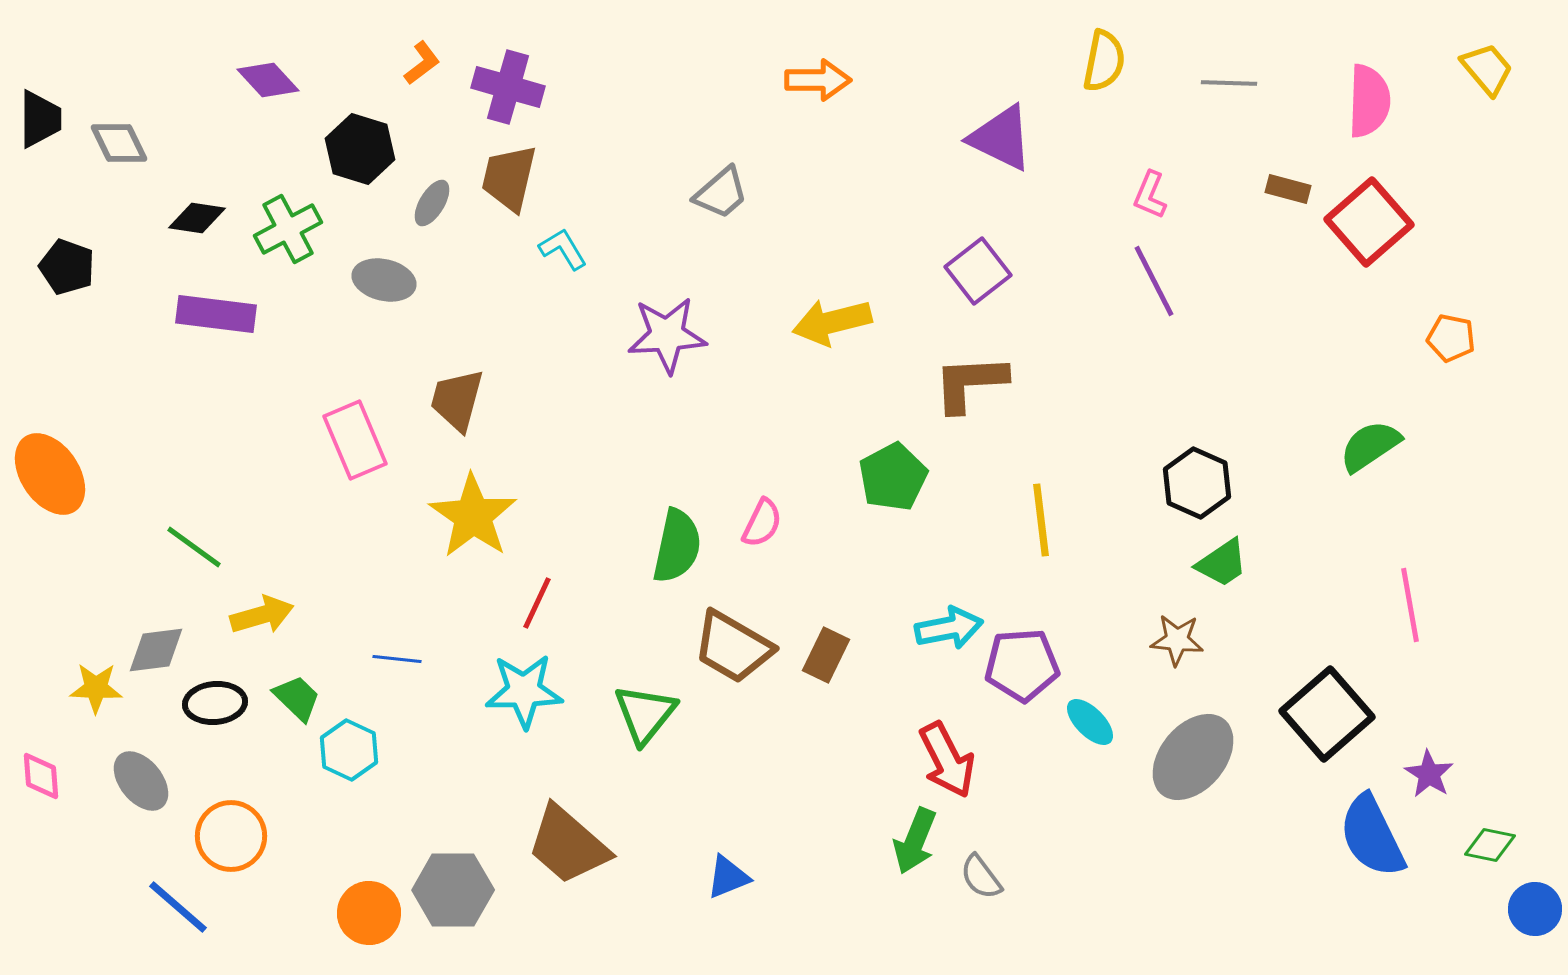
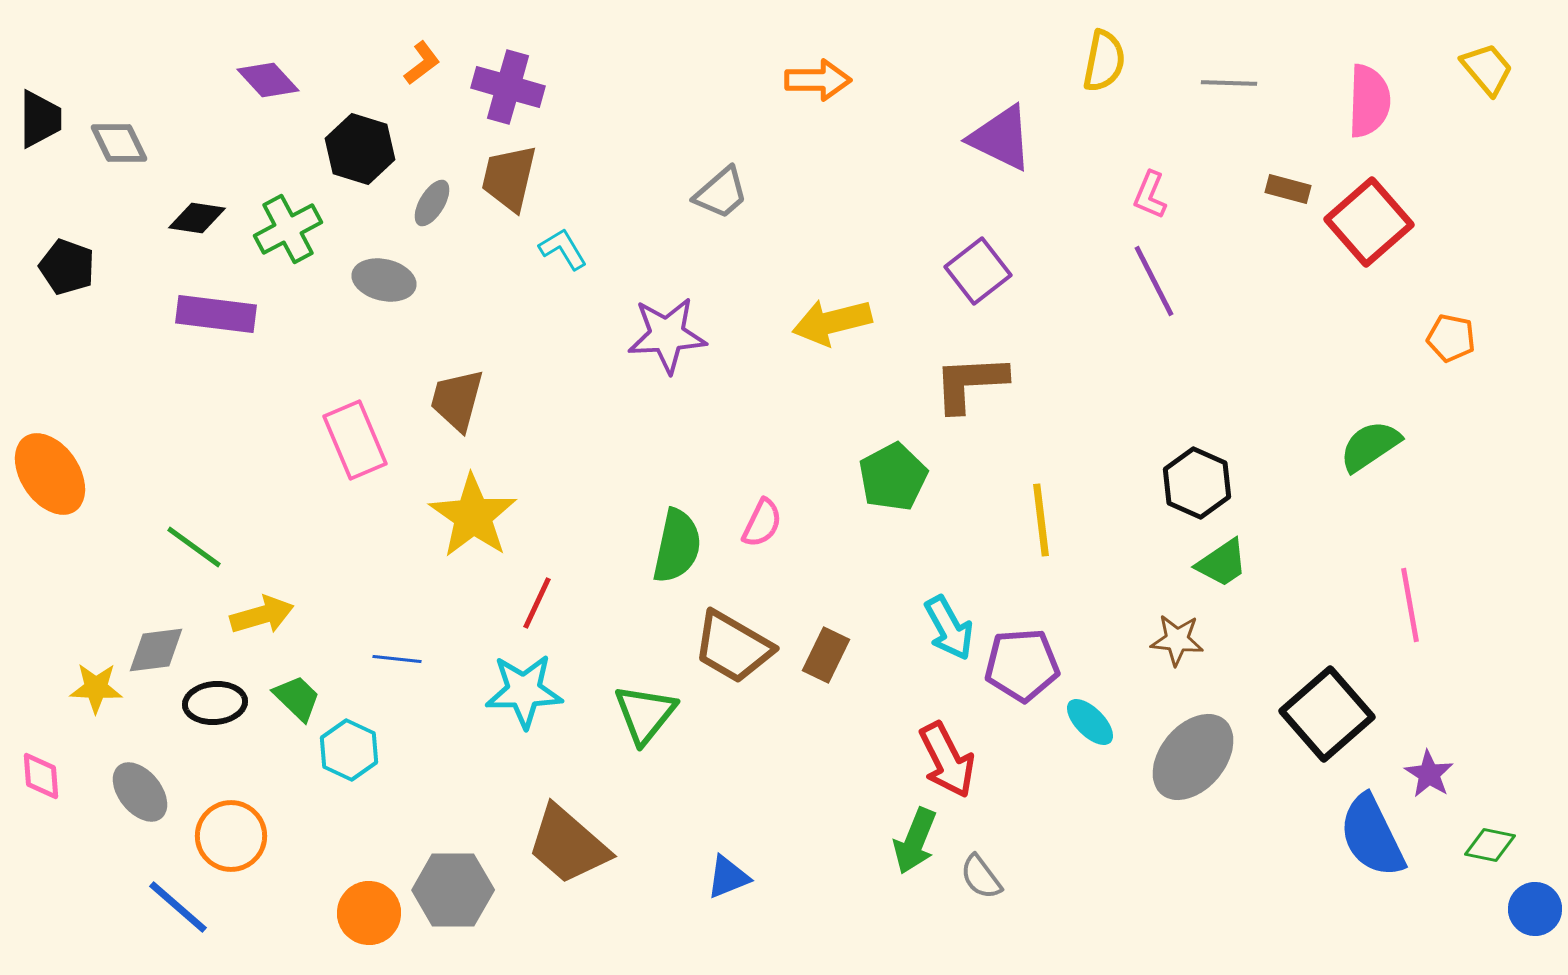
cyan arrow at (949, 628): rotated 72 degrees clockwise
gray ellipse at (141, 781): moved 1 px left, 11 px down
